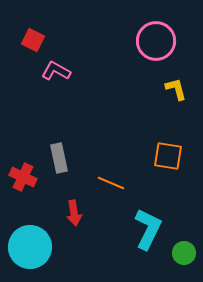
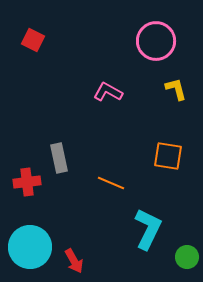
pink L-shape: moved 52 px right, 21 px down
red cross: moved 4 px right, 5 px down; rotated 32 degrees counterclockwise
red arrow: moved 48 px down; rotated 20 degrees counterclockwise
green circle: moved 3 px right, 4 px down
